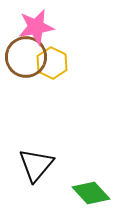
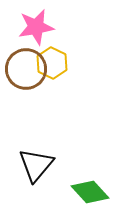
brown circle: moved 12 px down
green diamond: moved 1 px left, 1 px up
